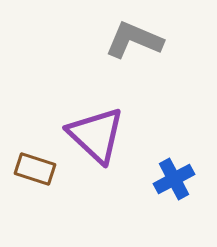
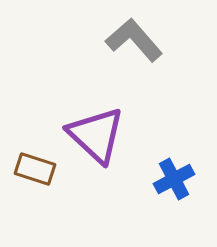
gray L-shape: rotated 26 degrees clockwise
